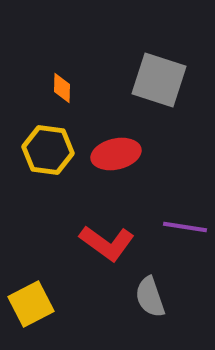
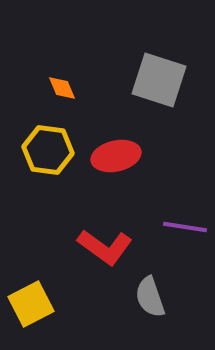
orange diamond: rotated 24 degrees counterclockwise
red ellipse: moved 2 px down
red L-shape: moved 2 px left, 4 px down
